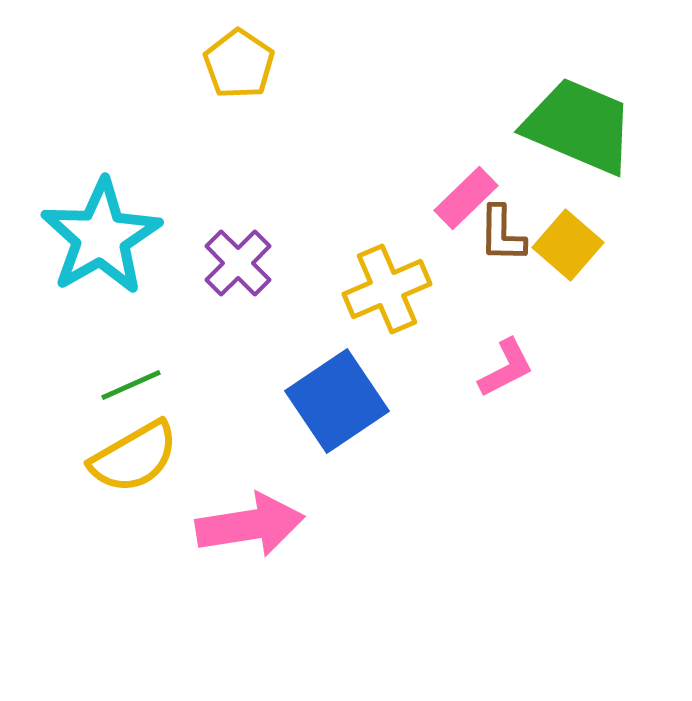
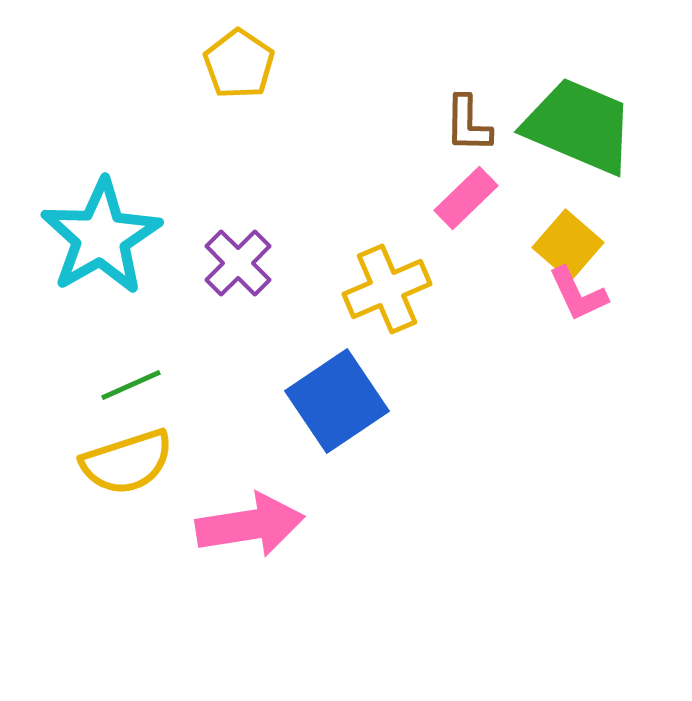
brown L-shape: moved 34 px left, 110 px up
pink L-shape: moved 72 px right, 74 px up; rotated 92 degrees clockwise
yellow semicircle: moved 7 px left, 5 px down; rotated 12 degrees clockwise
